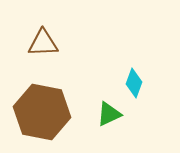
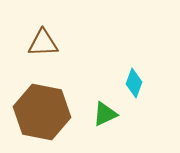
green triangle: moved 4 px left
